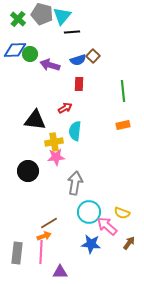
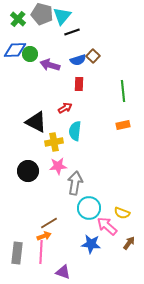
black line: rotated 14 degrees counterclockwise
black triangle: moved 1 px right, 2 px down; rotated 20 degrees clockwise
pink star: moved 2 px right, 9 px down
cyan circle: moved 4 px up
purple triangle: moved 3 px right; rotated 21 degrees clockwise
